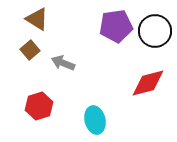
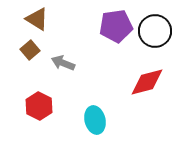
red diamond: moved 1 px left, 1 px up
red hexagon: rotated 16 degrees counterclockwise
